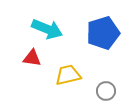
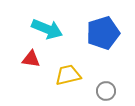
red triangle: moved 1 px left, 1 px down
